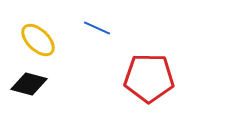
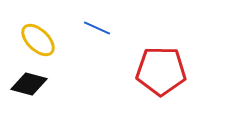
red pentagon: moved 12 px right, 7 px up
